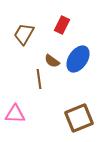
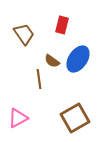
red rectangle: rotated 12 degrees counterclockwise
brown trapezoid: rotated 115 degrees clockwise
pink triangle: moved 3 px right, 4 px down; rotated 30 degrees counterclockwise
brown square: moved 4 px left; rotated 8 degrees counterclockwise
